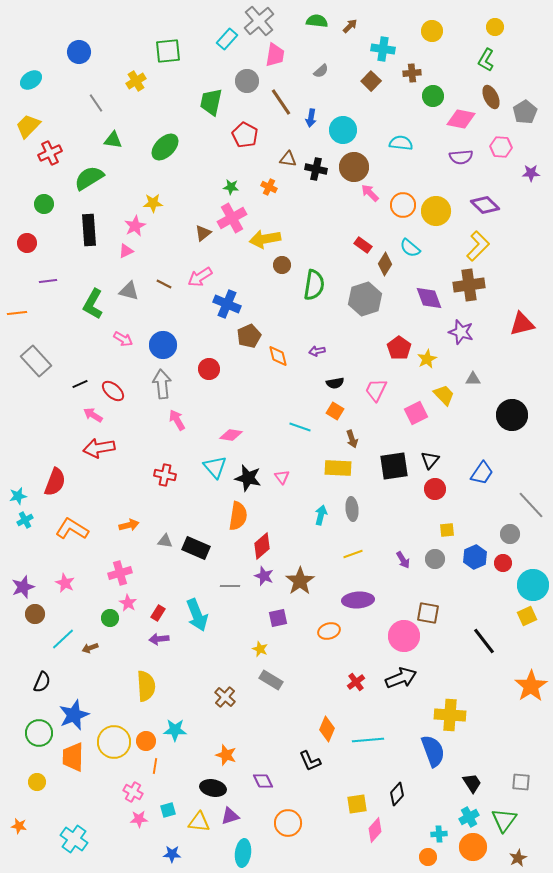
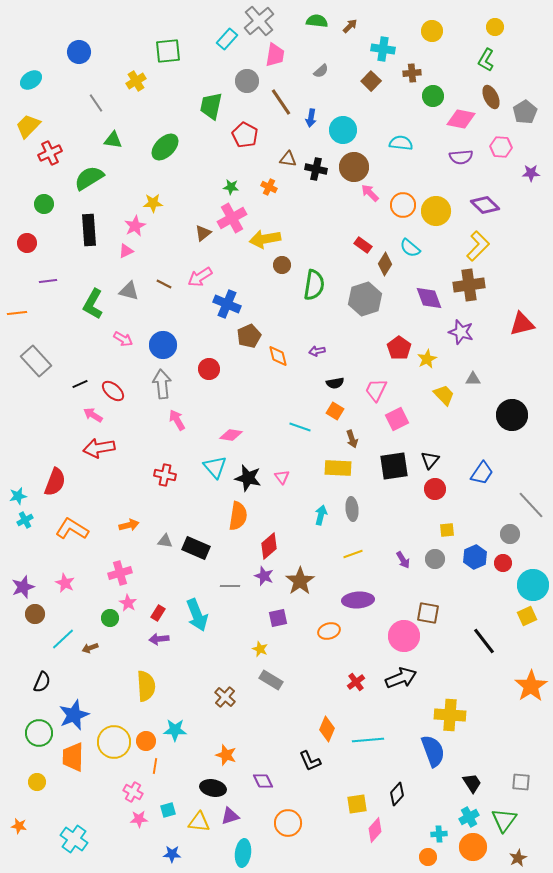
green trapezoid at (211, 102): moved 4 px down
pink square at (416, 413): moved 19 px left, 6 px down
red diamond at (262, 546): moved 7 px right
